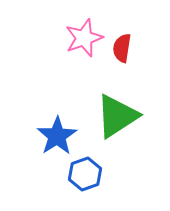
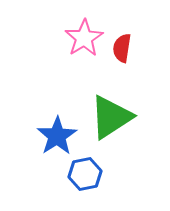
pink star: rotated 12 degrees counterclockwise
green triangle: moved 6 px left, 1 px down
blue hexagon: rotated 8 degrees clockwise
